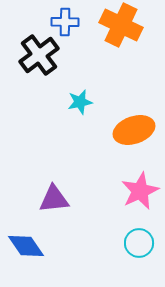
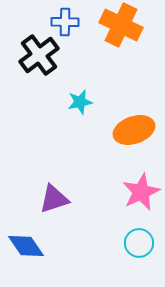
pink star: moved 1 px right, 1 px down
purple triangle: rotated 12 degrees counterclockwise
